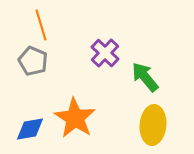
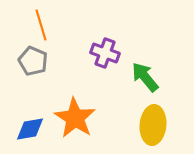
purple cross: rotated 24 degrees counterclockwise
